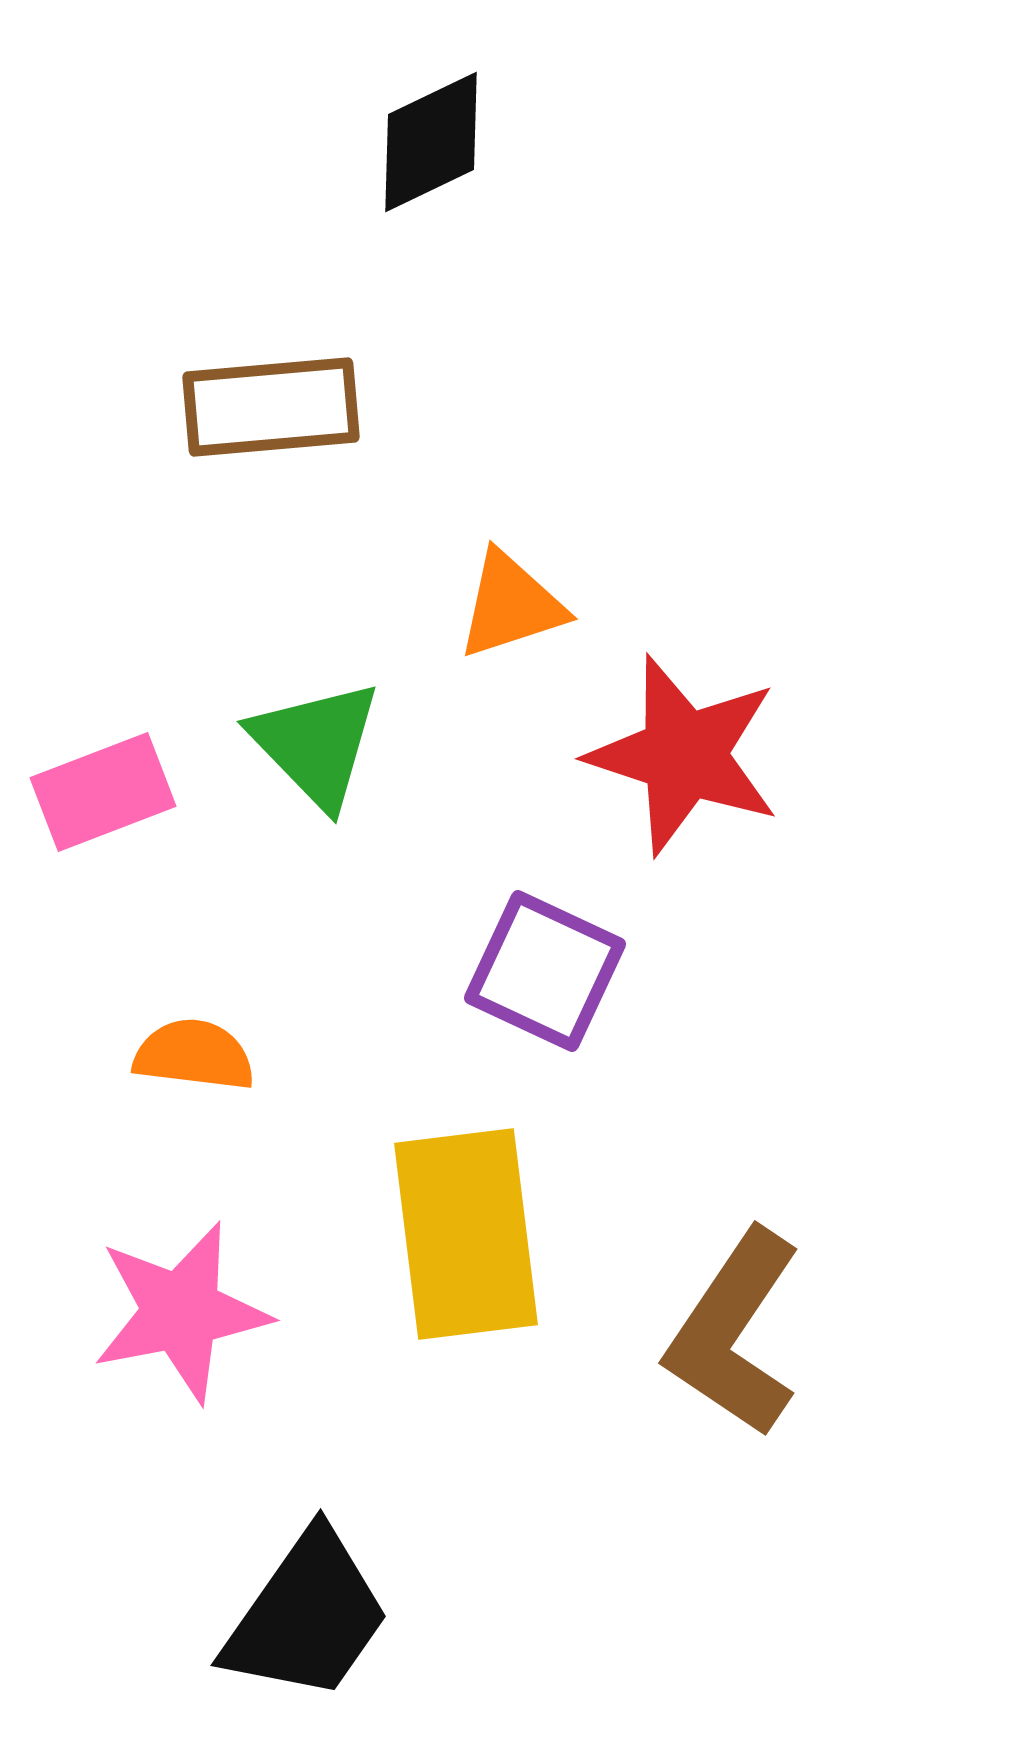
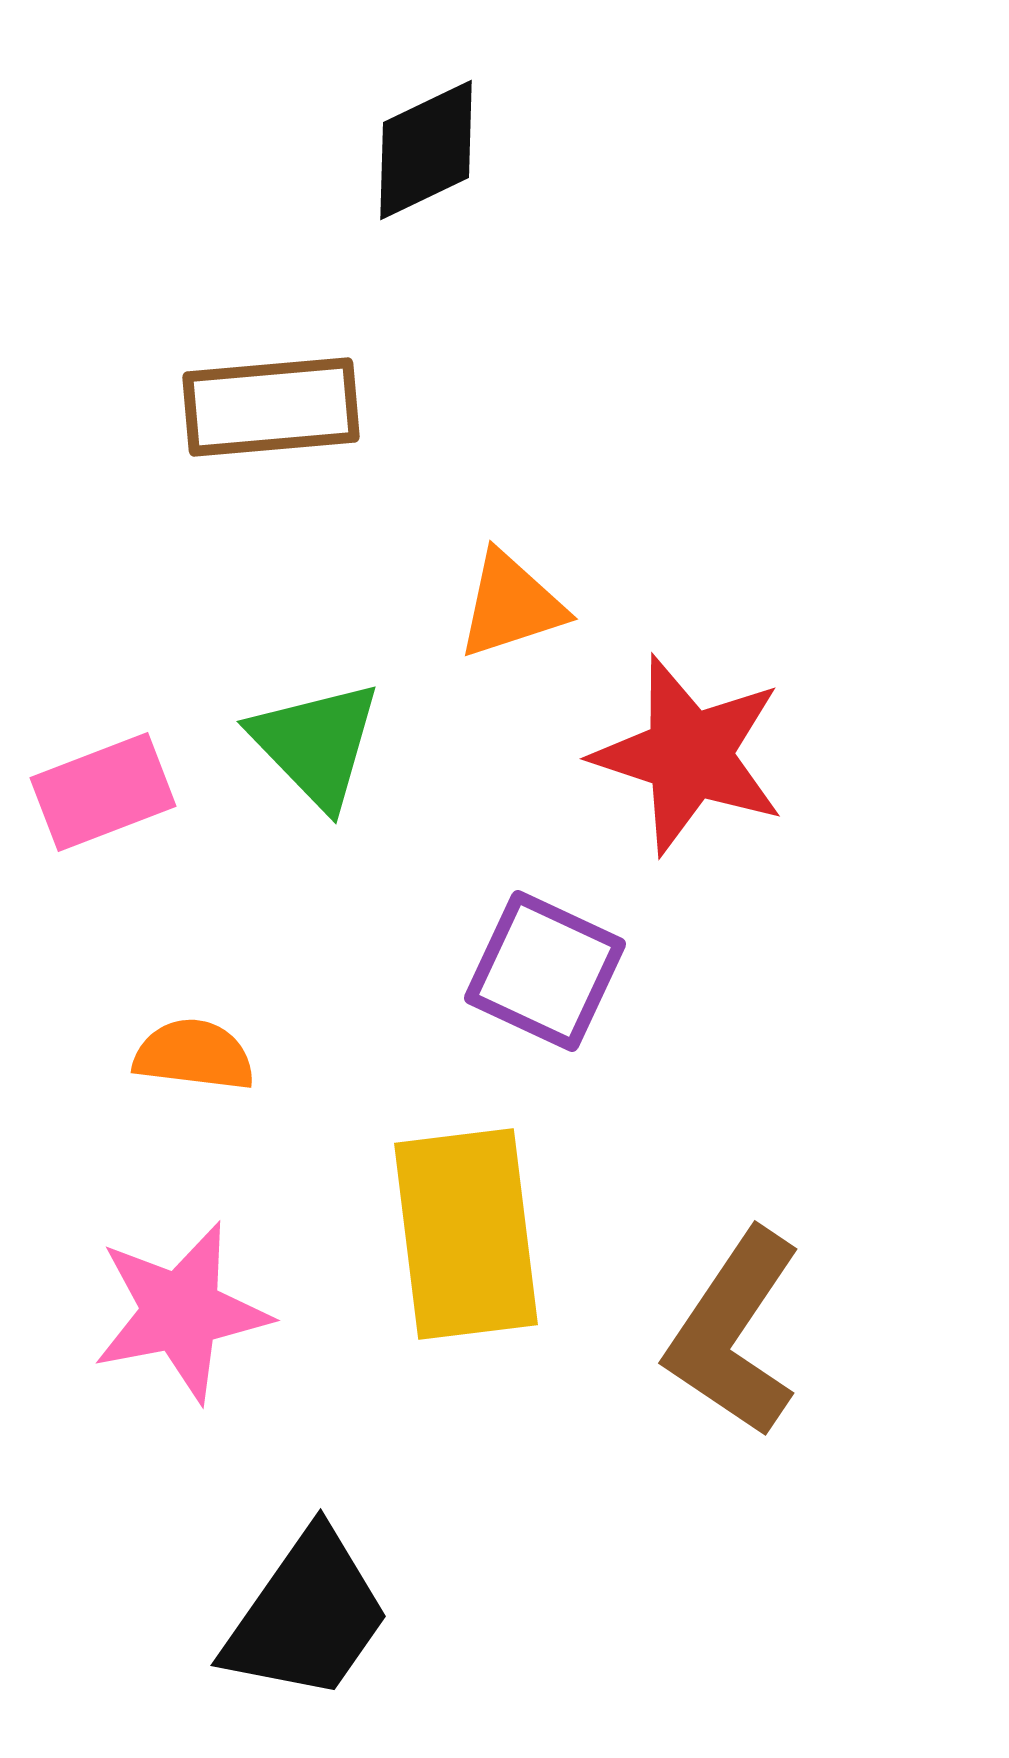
black diamond: moved 5 px left, 8 px down
red star: moved 5 px right
